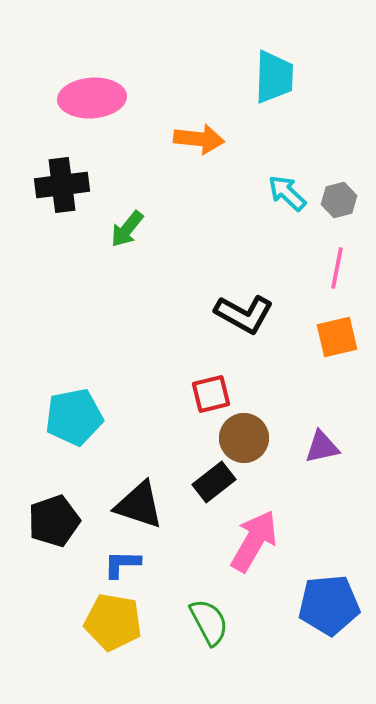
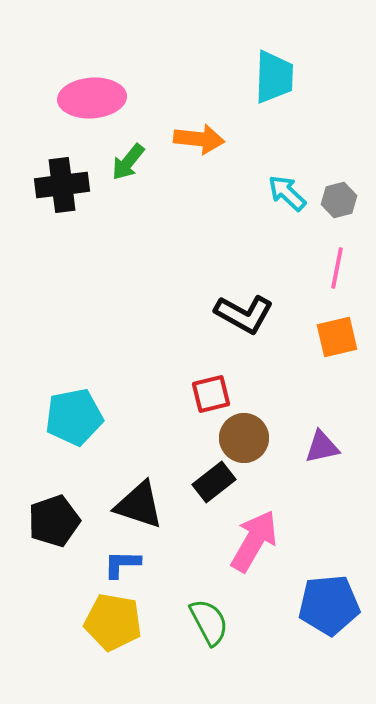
green arrow: moved 1 px right, 67 px up
